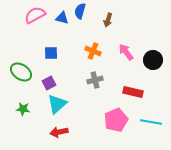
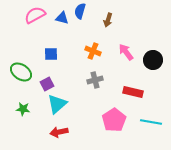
blue square: moved 1 px down
purple square: moved 2 px left, 1 px down
pink pentagon: moved 2 px left; rotated 10 degrees counterclockwise
